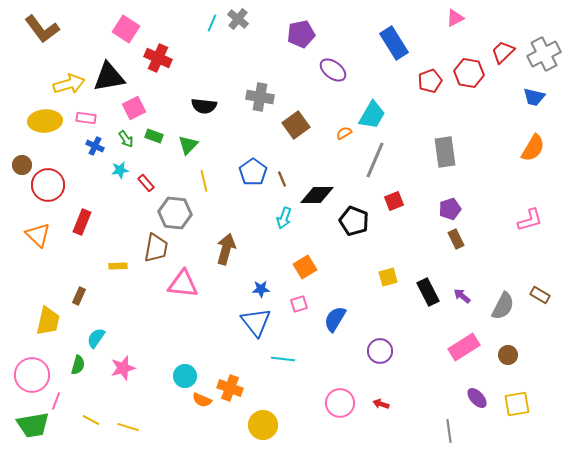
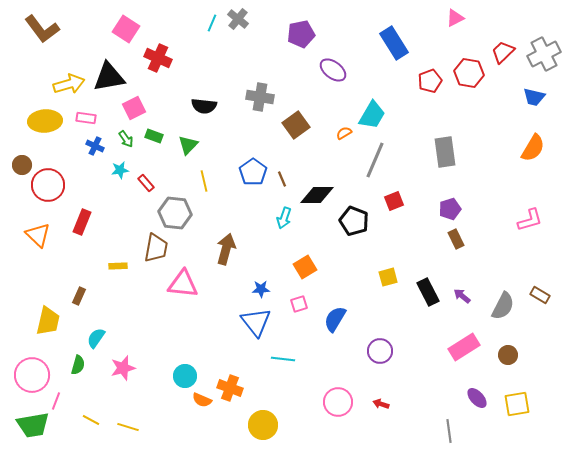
pink circle at (340, 403): moved 2 px left, 1 px up
